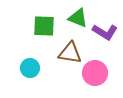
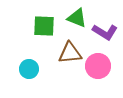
green triangle: moved 1 px left
brown triangle: rotated 15 degrees counterclockwise
cyan circle: moved 1 px left, 1 px down
pink circle: moved 3 px right, 7 px up
